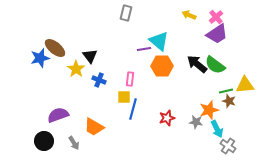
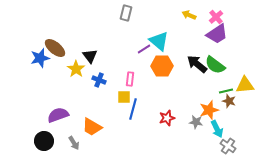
purple line: rotated 24 degrees counterclockwise
orange trapezoid: moved 2 px left
